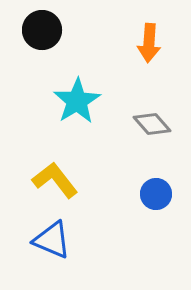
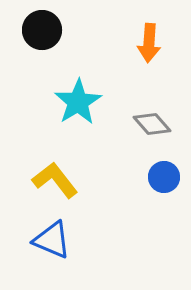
cyan star: moved 1 px right, 1 px down
blue circle: moved 8 px right, 17 px up
